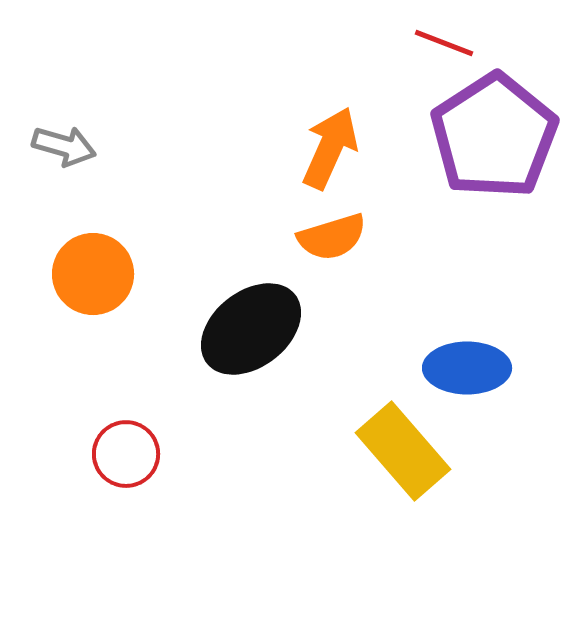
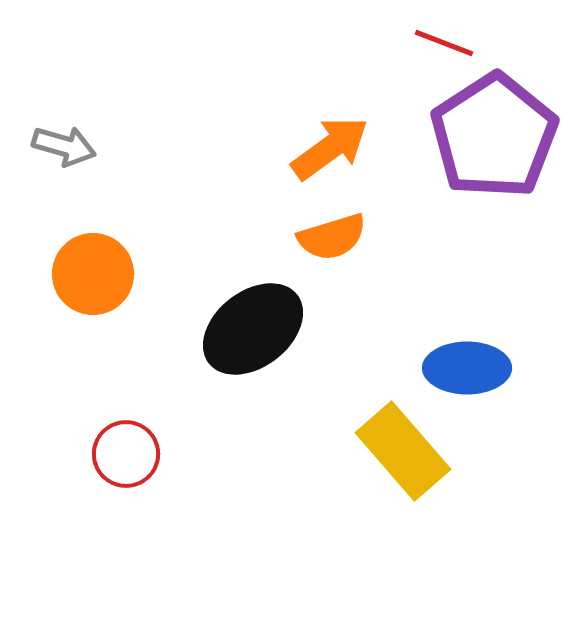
orange arrow: rotated 30 degrees clockwise
black ellipse: moved 2 px right
